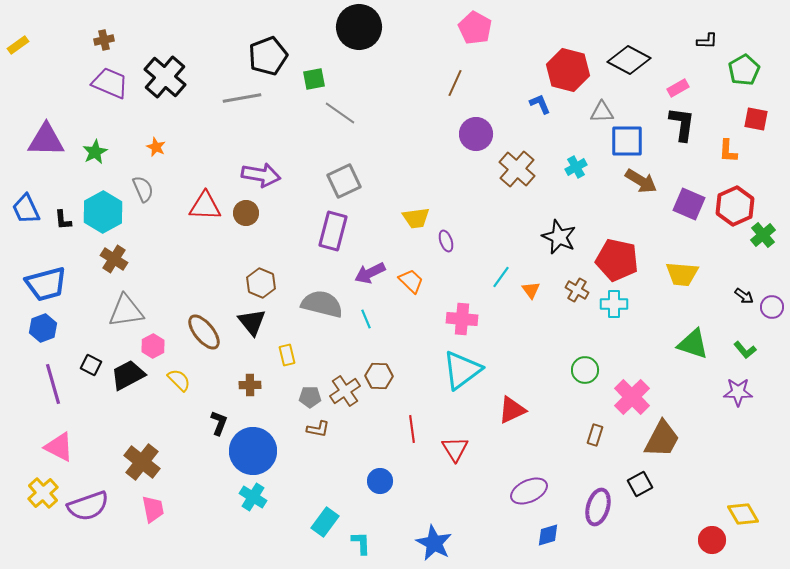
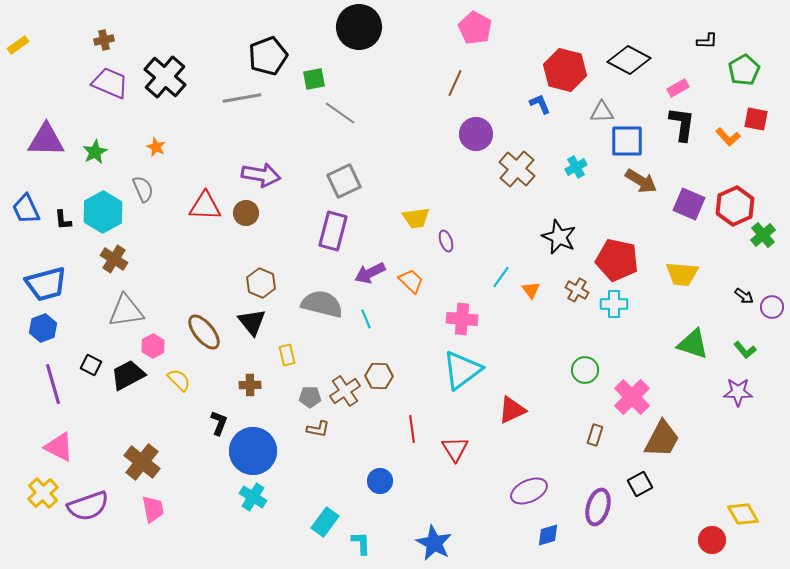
red hexagon at (568, 70): moved 3 px left
orange L-shape at (728, 151): moved 14 px up; rotated 45 degrees counterclockwise
